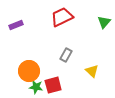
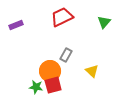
orange circle: moved 21 px right
